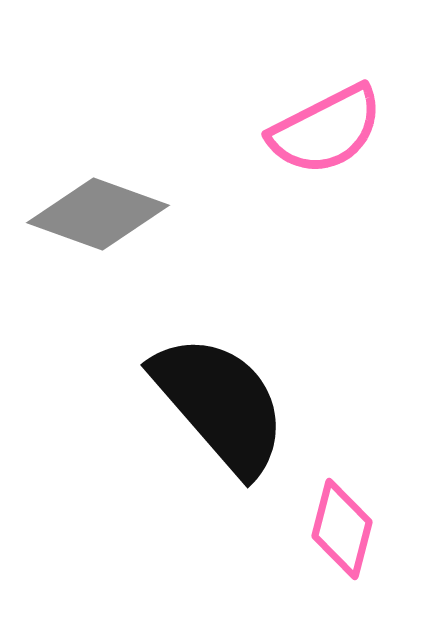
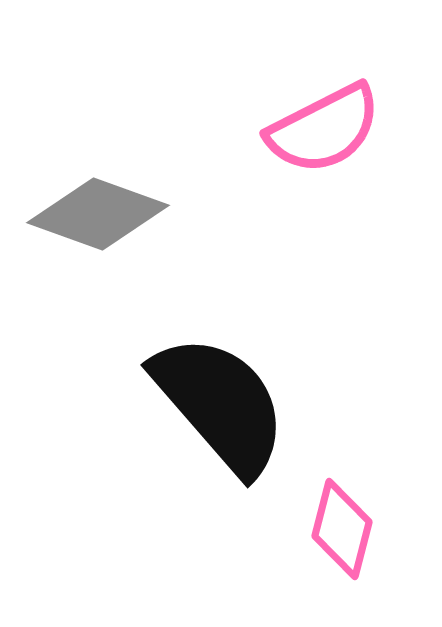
pink semicircle: moved 2 px left, 1 px up
